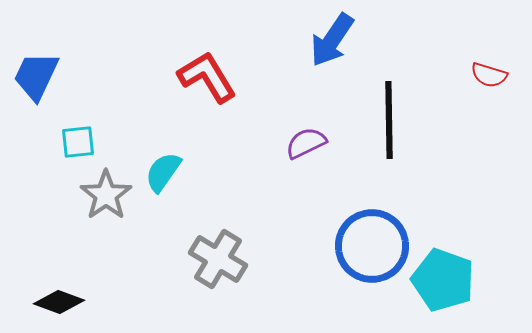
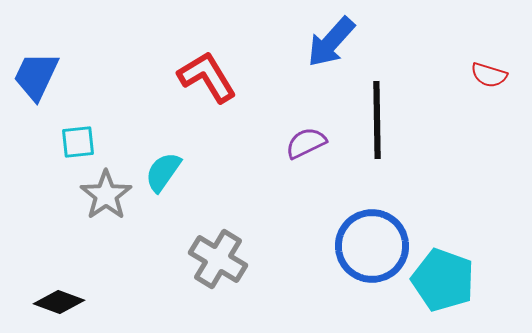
blue arrow: moved 1 px left, 2 px down; rotated 8 degrees clockwise
black line: moved 12 px left
